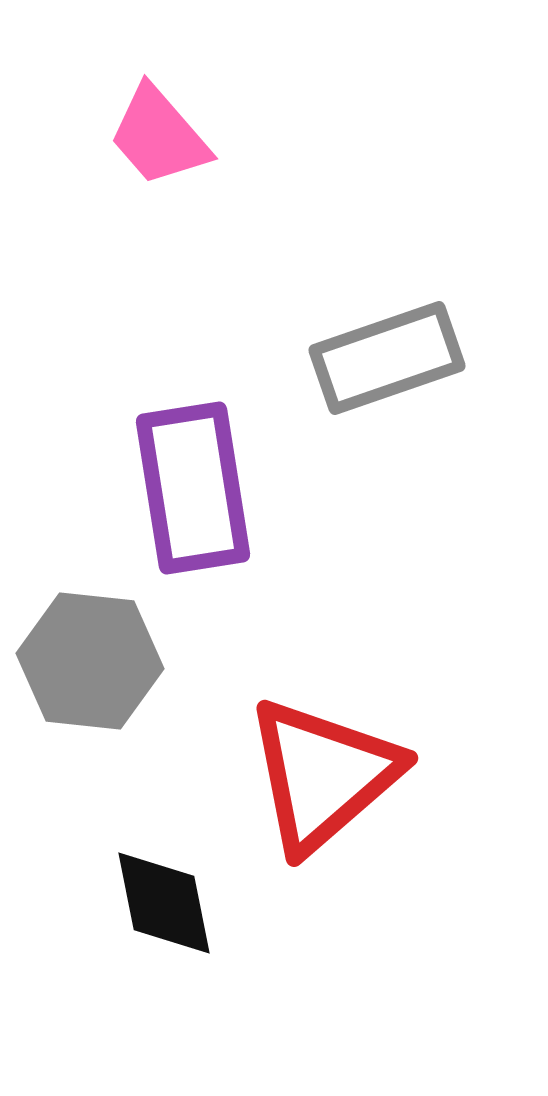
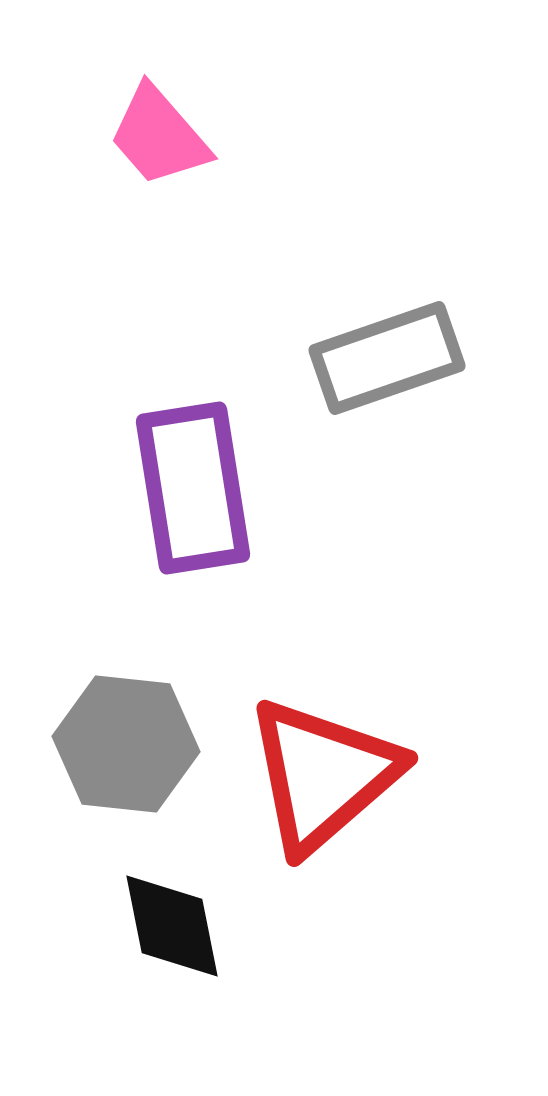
gray hexagon: moved 36 px right, 83 px down
black diamond: moved 8 px right, 23 px down
